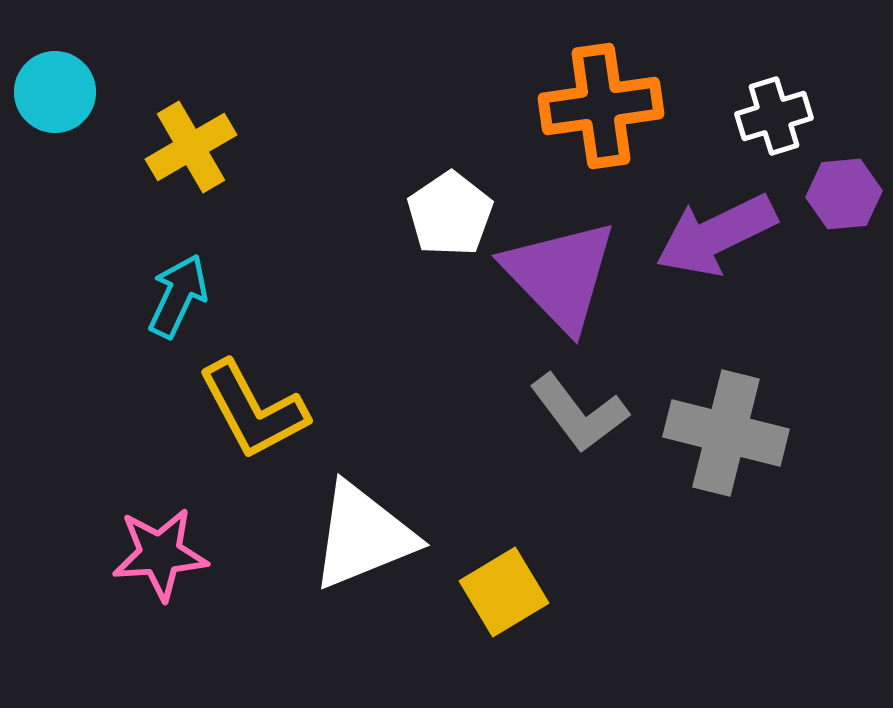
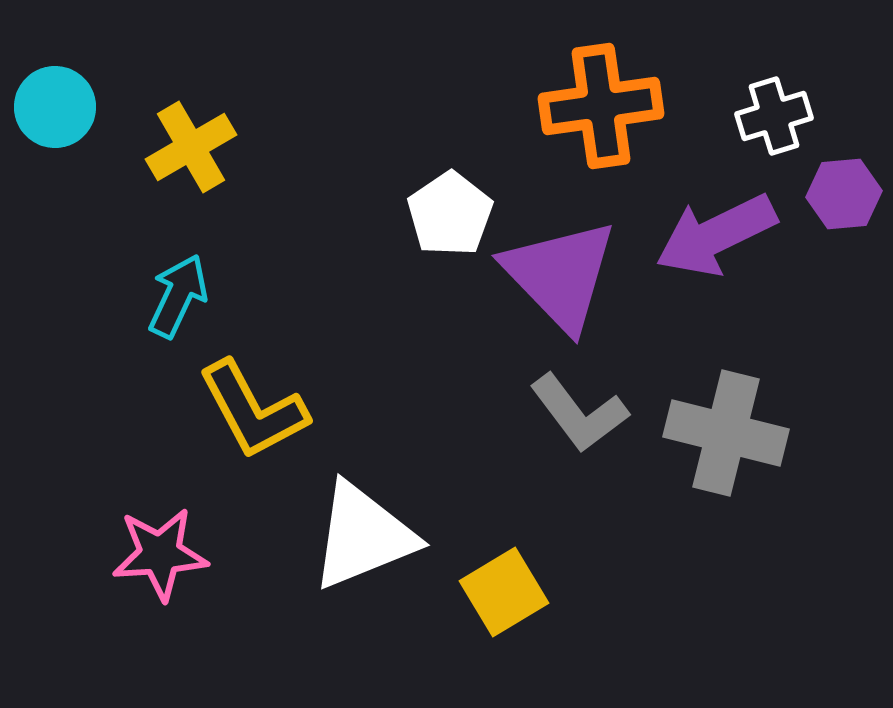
cyan circle: moved 15 px down
